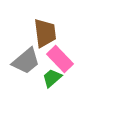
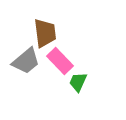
pink rectangle: moved 2 px down
green trapezoid: moved 26 px right, 4 px down; rotated 25 degrees counterclockwise
